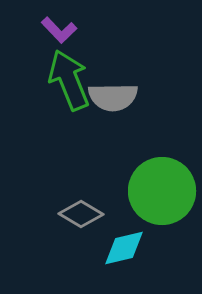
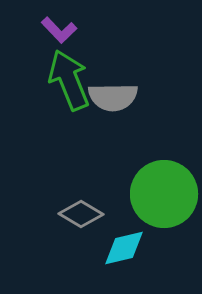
green circle: moved 2 px right, 3 px down
